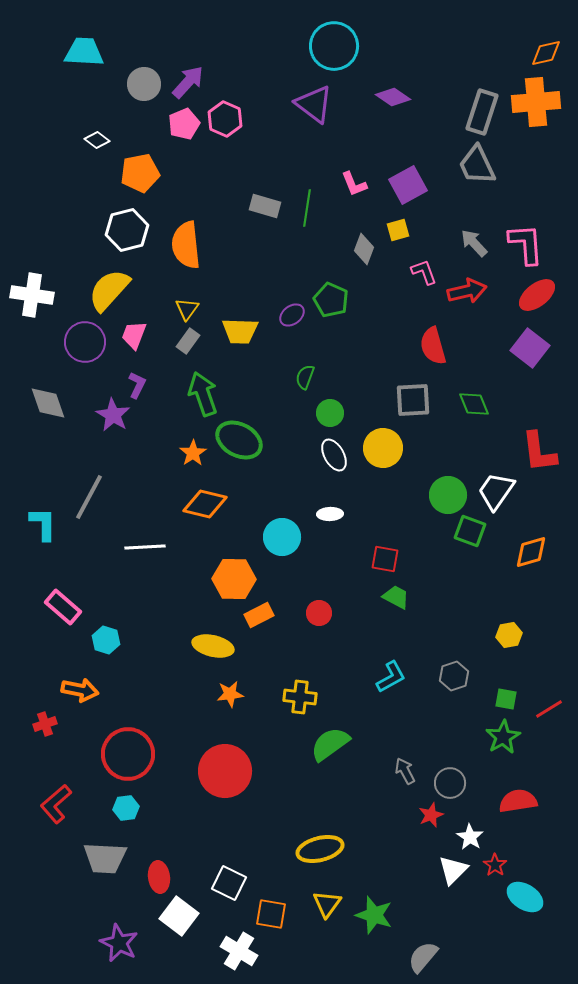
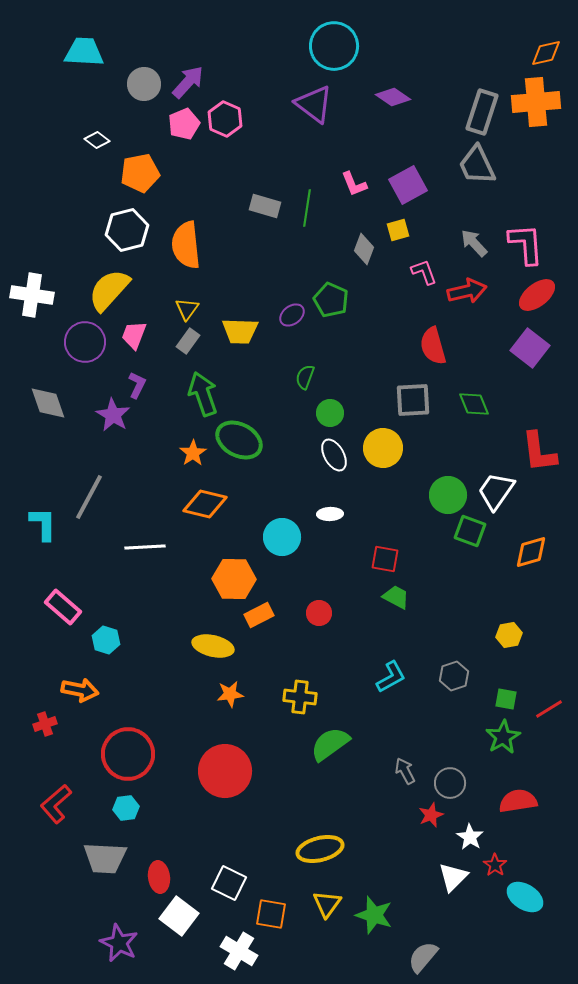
white triangle at (453, 870): moved 7 px down
